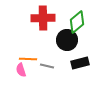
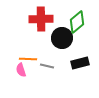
red cross: moved 2 px left, 1 px down
black circle: moved 5 px left, 2 px up
